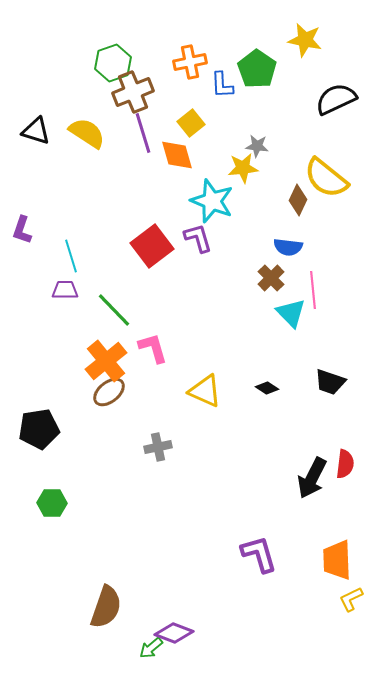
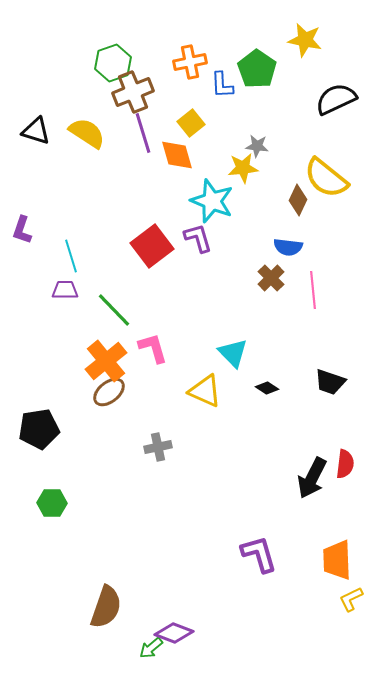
cyan triangle at (291, 313): moved 58 px left, 40 px down
